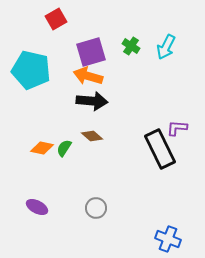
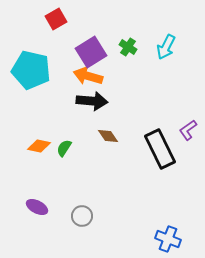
green cross: moved 3 px left, 1 px down
purple square: rotated 16 degrees counterclockwise
purple L-shape: moved 11 px right, 2 px down; rotated 40 degrees counterclockwise
brown diamond: moved 16 px right; rotated 15 degrees clockwise
orange diamond: moved 3 px left, 2 px up
gray circle: moved 14 px left, 8 px down
